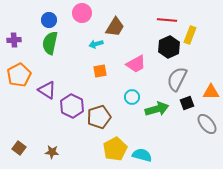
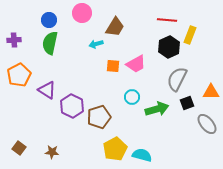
orange square: moved 13 px right, 5 px up; rotated 16 degrees clockwise
